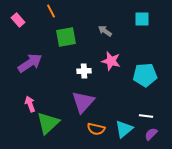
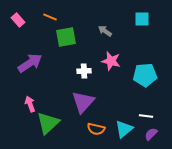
orange line: moved 1 px left, 6 px down; rotated 40 degrees counterclockwise
